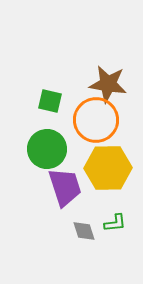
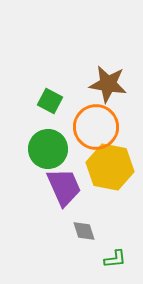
green square: rotated 15 degrees clockwise
orange circle: moved 7 px down
green circle: moved 1 px right
yellow hexagon: moved 2 px right, 1 px up; rotated 12 degrees clockwise
purple trapezoid: moved 1 px left; rotated 6 degrees counterclockwise
green L-shape: moved 36 px down
